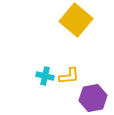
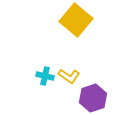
yellow L-shape: rotated 40 degrees clockwise
purple hexagon: rotated 8 degrees counterclockwise
